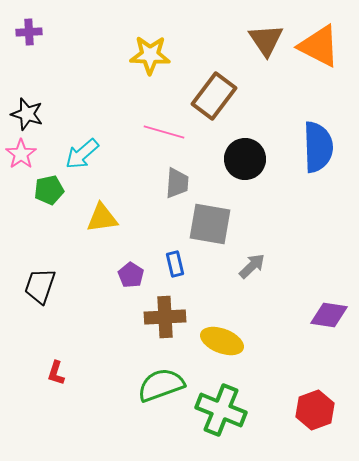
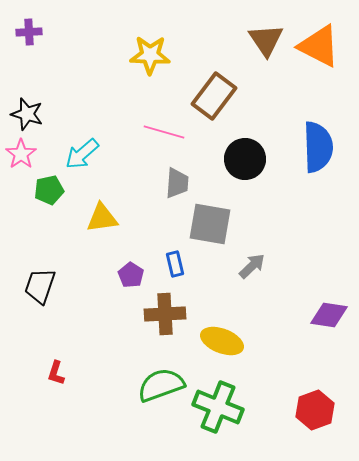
brown cross: moved 3 px up
green cross: moved 3 px left, 3 px up
